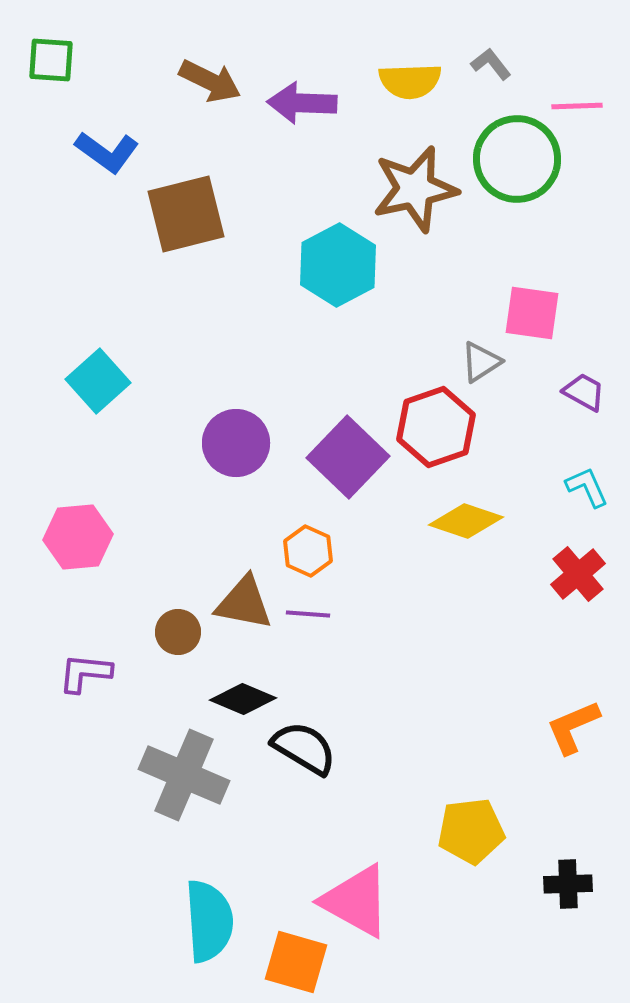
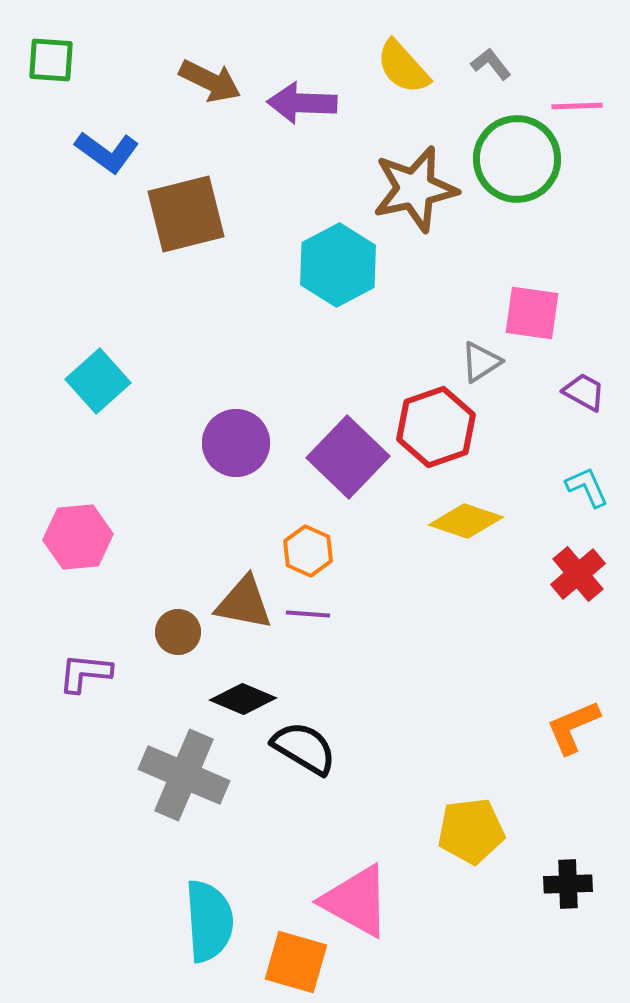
yellow semicircle: moved 7 px left, 14 px up; rotated 50 degrees clockwise
